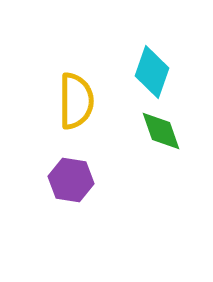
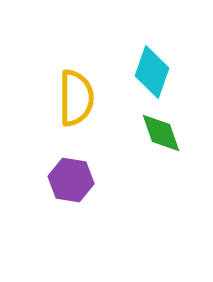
yellow semicircle: moved 3 px up
green diamond: moved 2 px down
